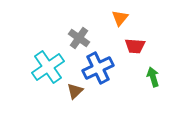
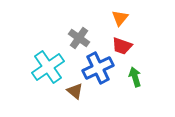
red trapezoid: moved 13 px left; rotated 15 degrees clockwise
green arrow: moved 18 px left
brown triangle: rotated 36 degrees counterclockwise
